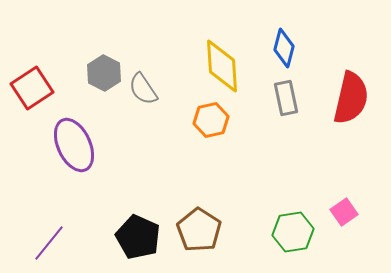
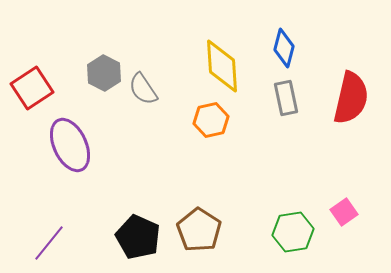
purple ellipse: moved 4 px left
